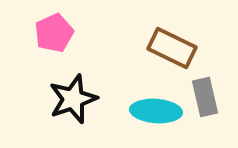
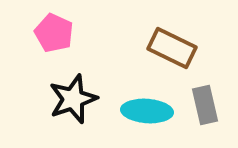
pink pentagon: rotated 24 degrees counterclockwise
gray rectangle: moved 8 px down
cyan ellipse: moved 9 px left
